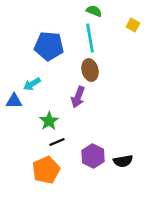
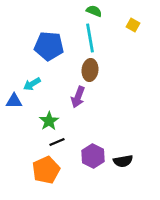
brown ellipse: rotated 20 degrees clockwise
